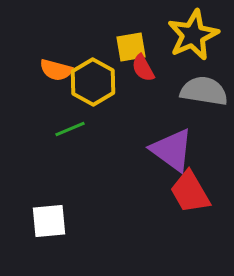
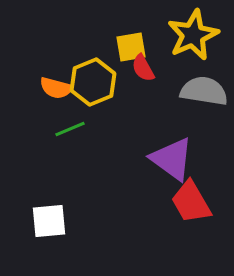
orange semicircle: moved 18 px down
yellow hexagon: rotated 9 degrees clockwise
purple triangle: moved 9 px down
red trapezoid: moved 1 px right, 10 px down
